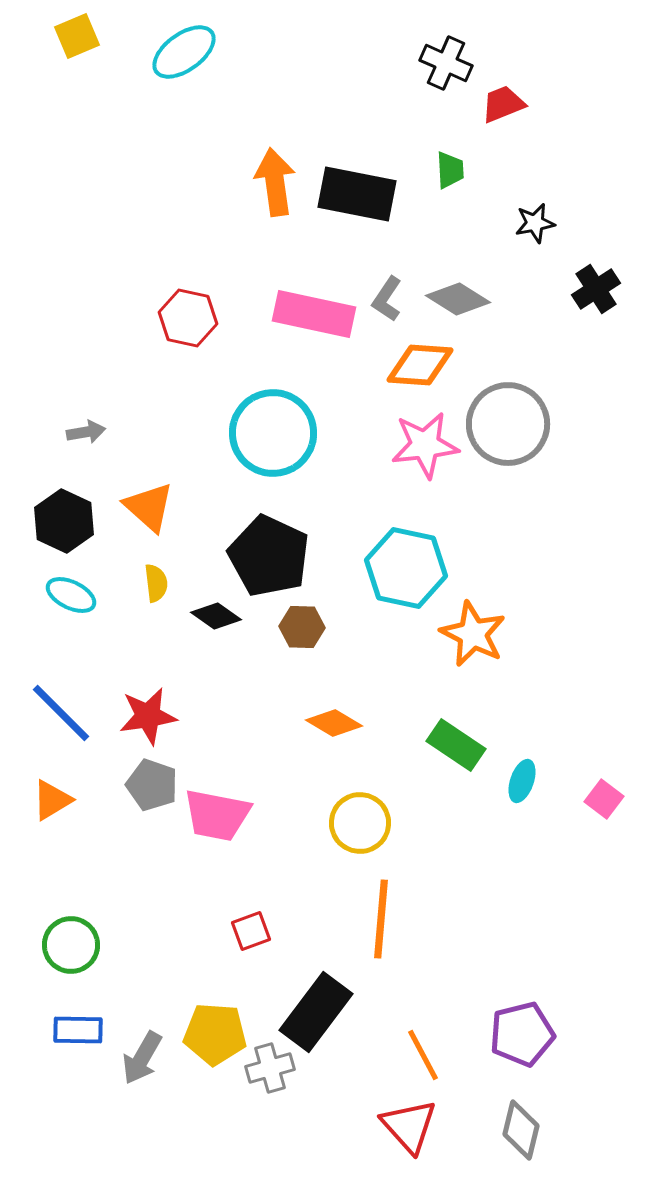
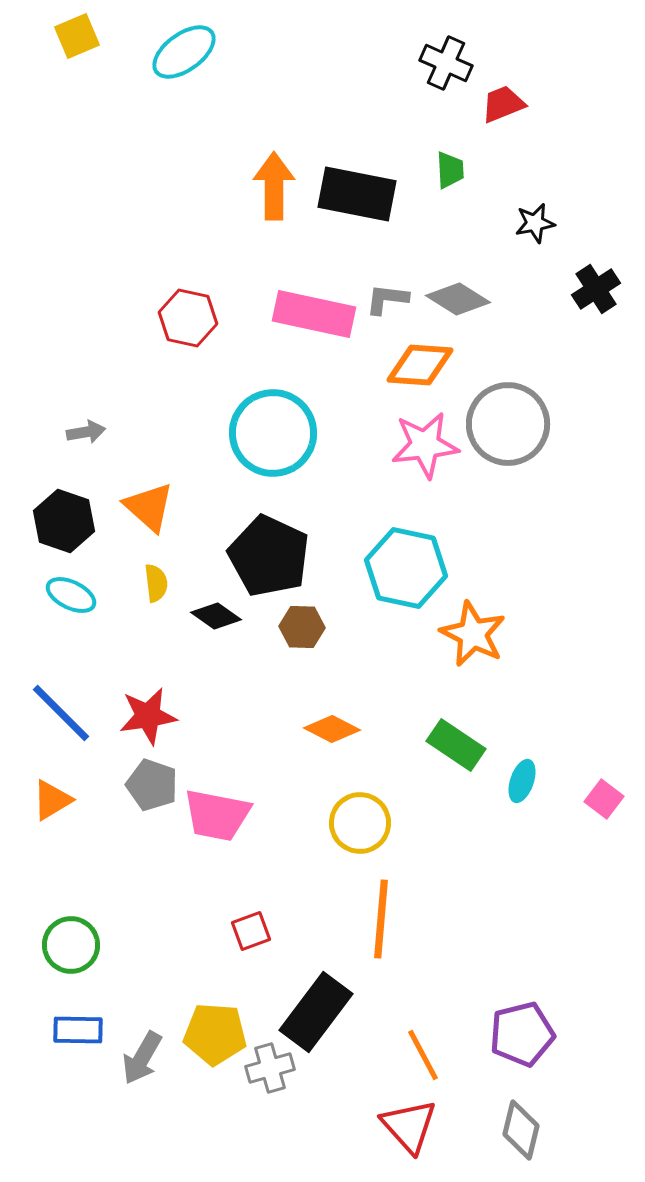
orange arrow at (275, 182): moved 1 px left, 4 px down; rotated 8 degrees clockwise
gray L-shape at (387, 299): rotated 63 degrees clockwise
black hexagon at (64, 521): rotated 6 degrees counterclockwise
orange diamond at (334, 723): moved 2 px left, 6 px down; rotated 4 degrees counterclockwise
